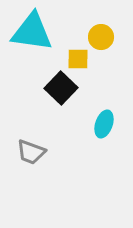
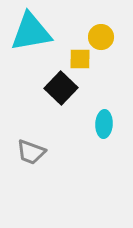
cyan triangle: moved 1 px left; rotated 18 degrees counterclockwise
yellow square: moved 2 px right
cyan ellipse: rotated 16 degrees counterclockwise
